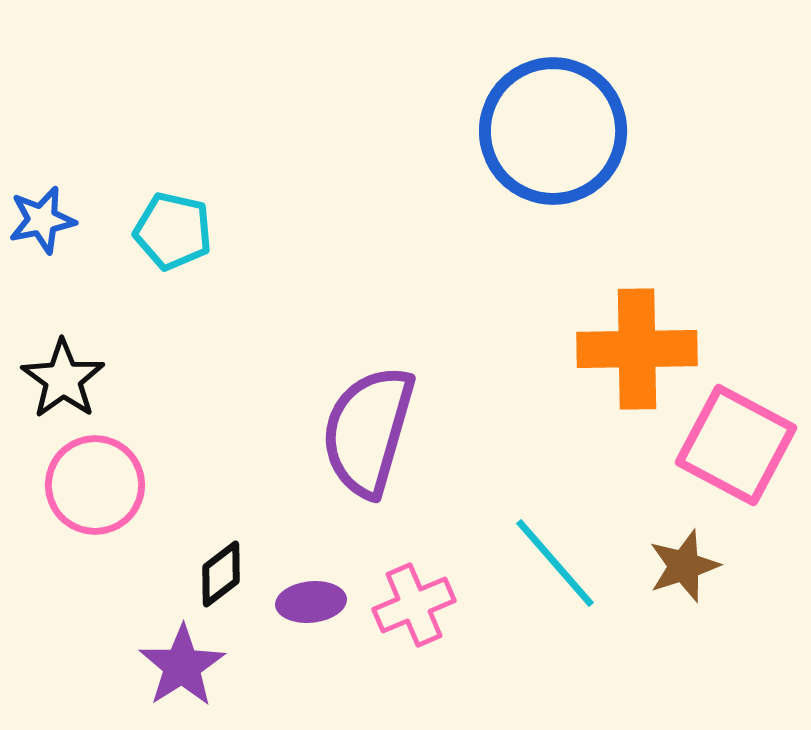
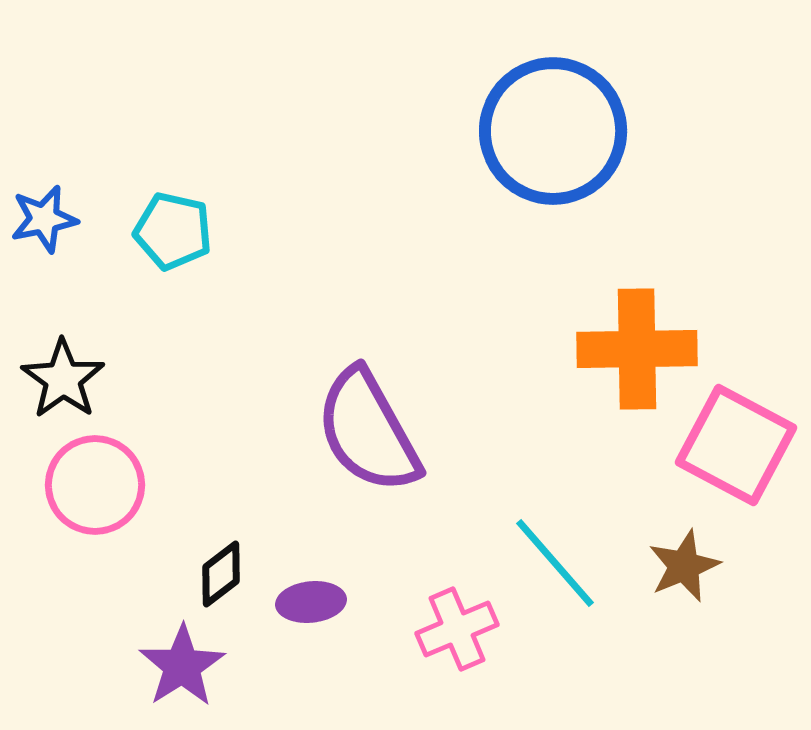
blue star: moved 2 px right, 1 px up
purple semicircle: rotated 45 degrees counterclockwise
brown star: rotated 4 degrees counterclockwise
pink cross: moved 43 px right, 24 px down
